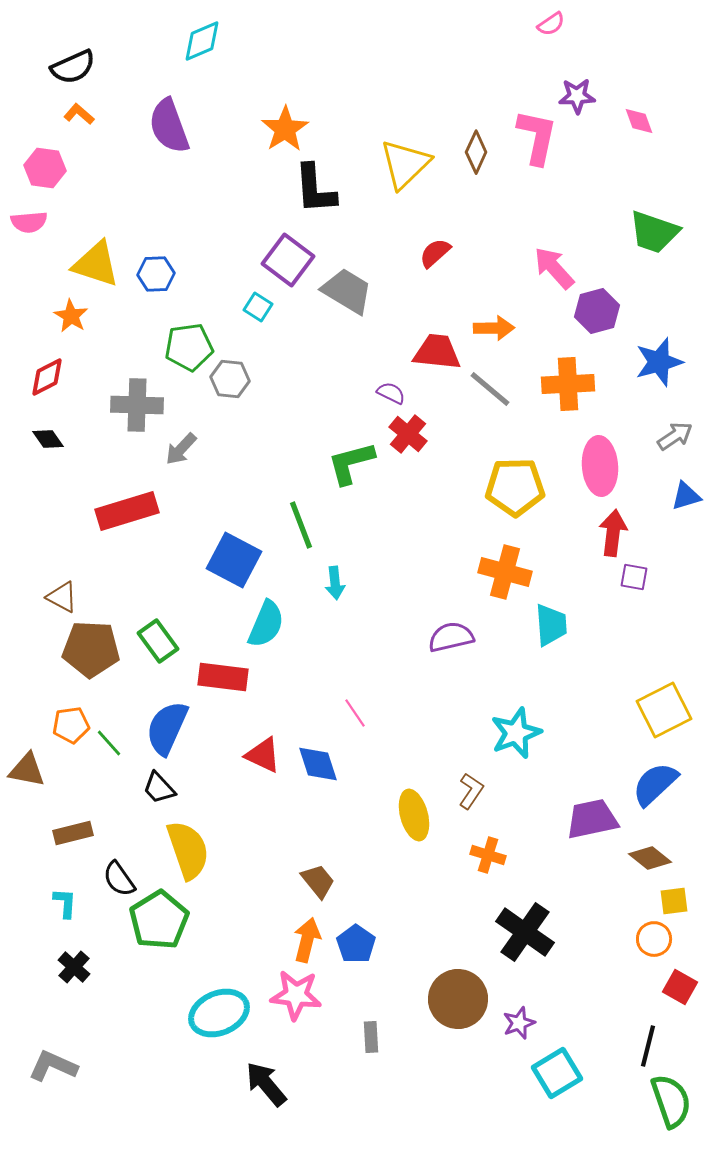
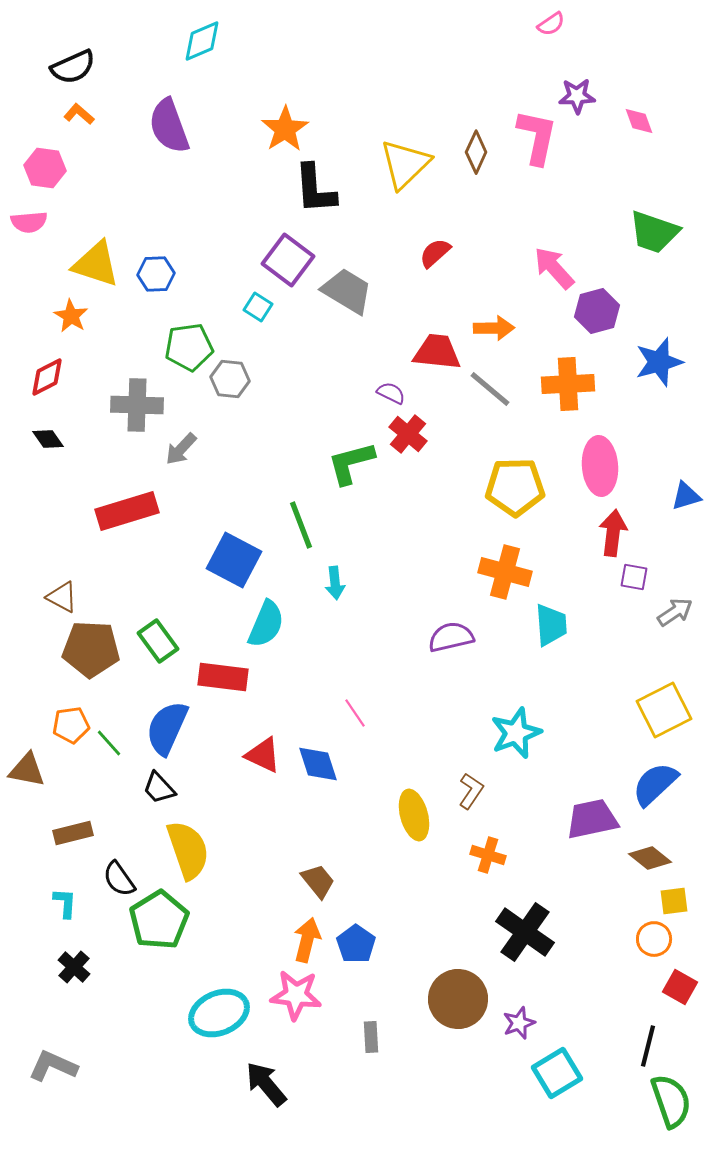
gray arrow at (675, 436): moved 176 px down
